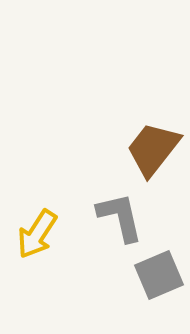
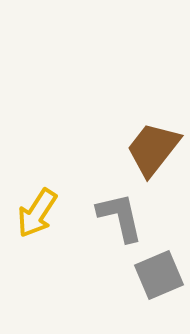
yellow arrow: moved 21 px up
